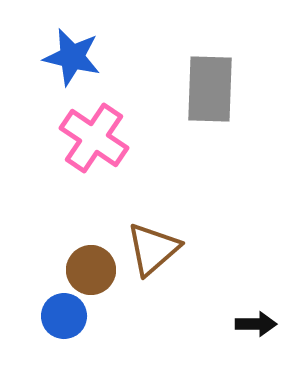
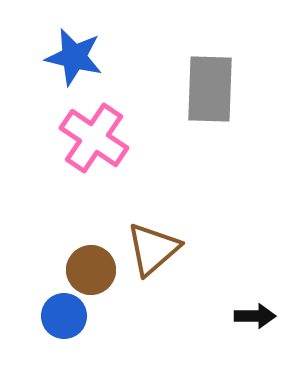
blue star: moved 2 px right
black arrow: moved 1 px left, 8 px up
